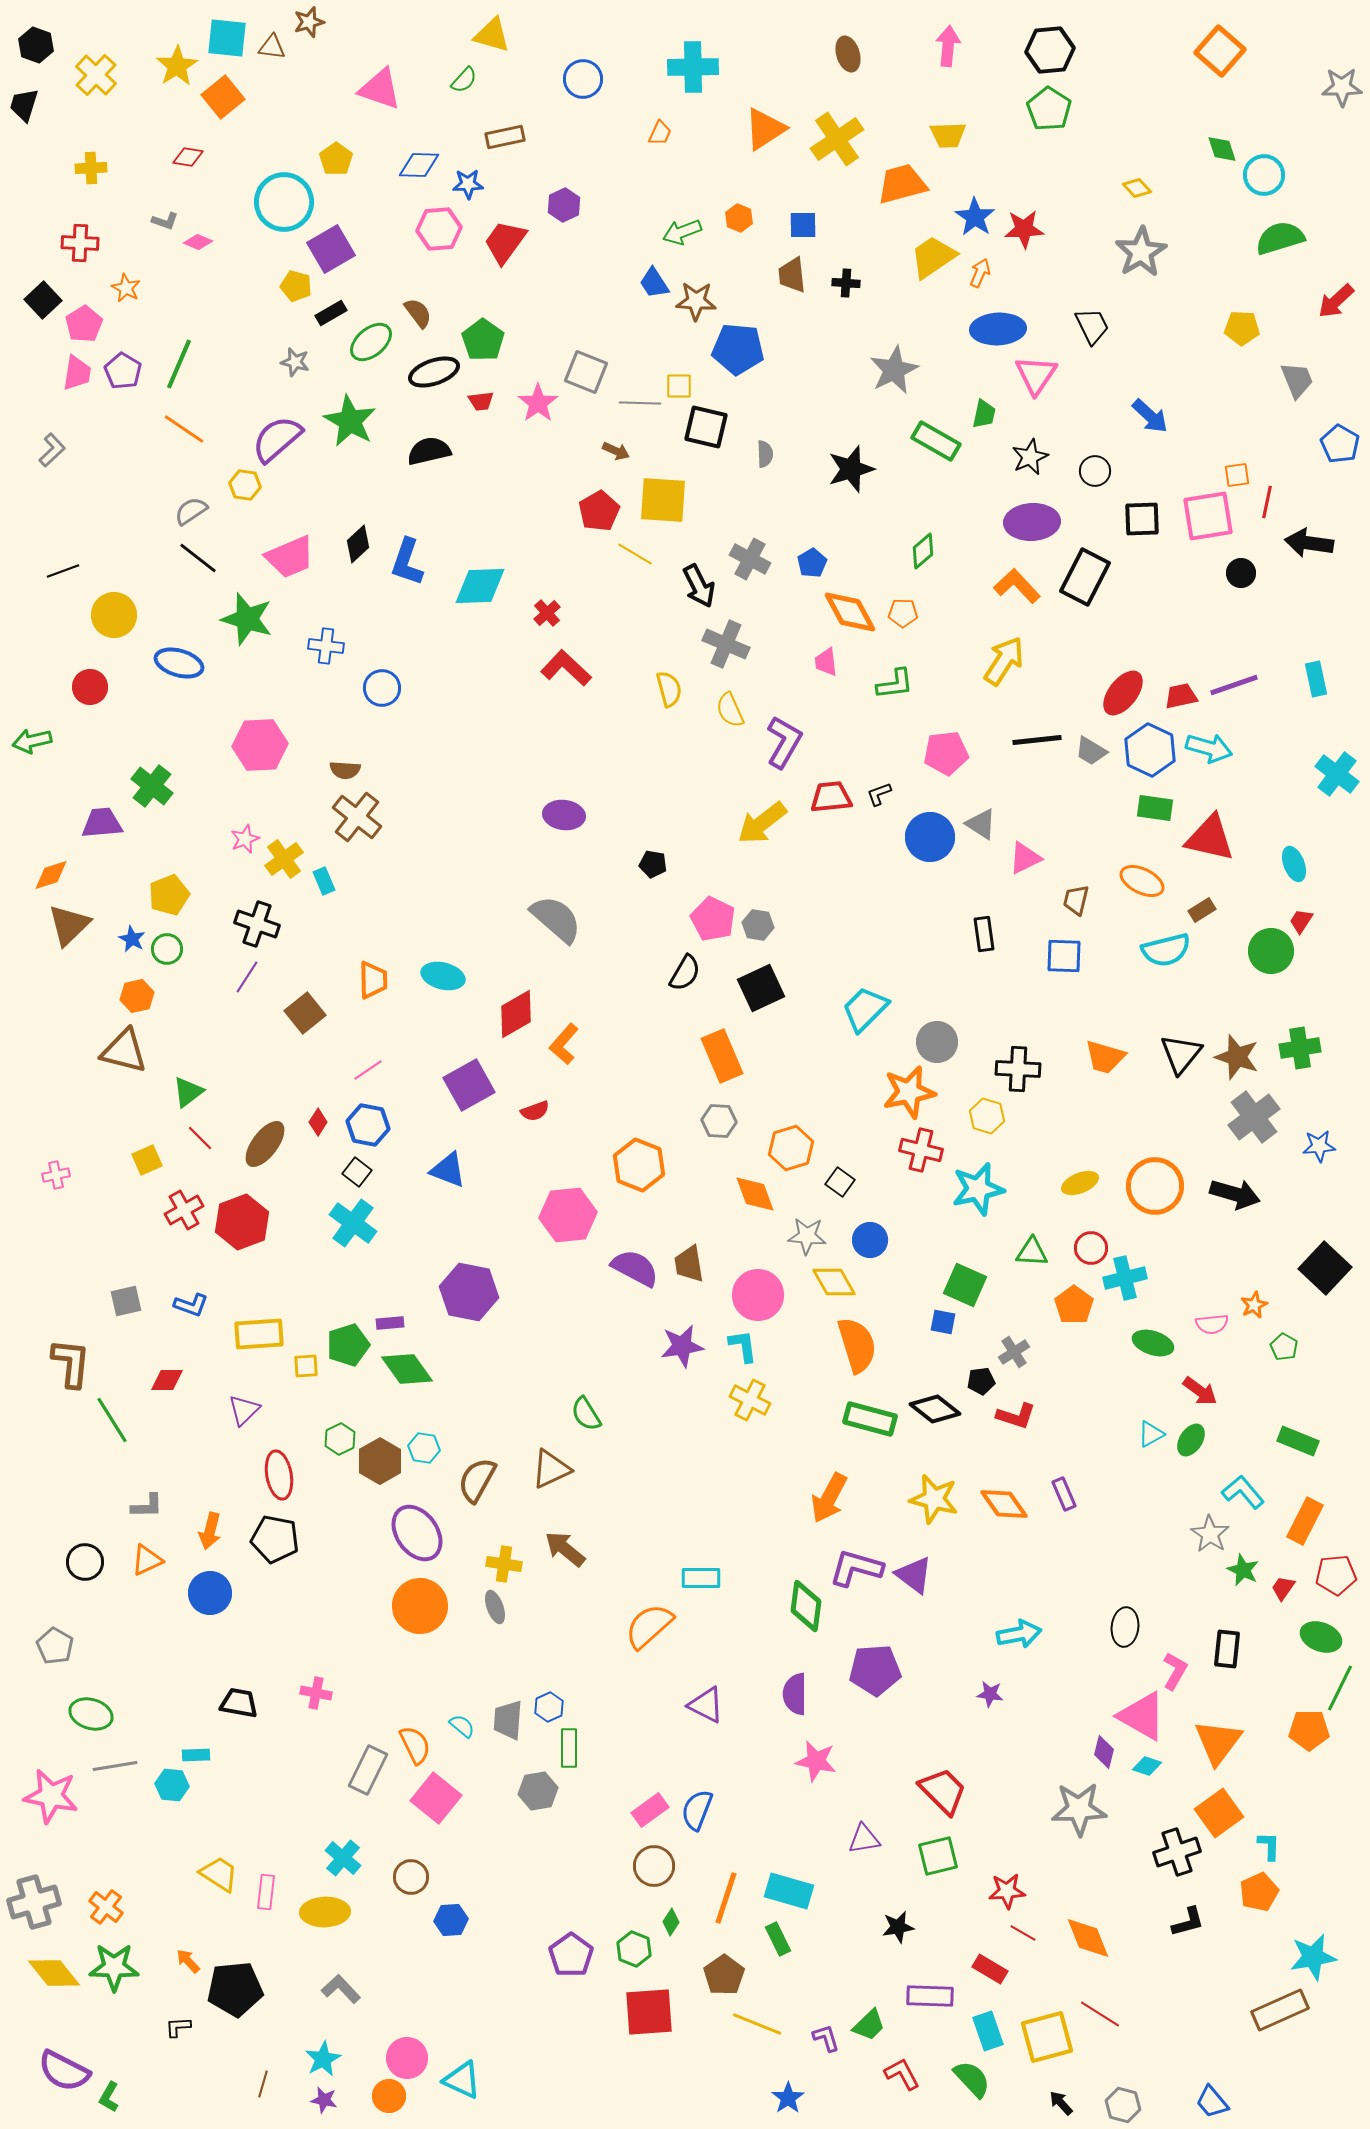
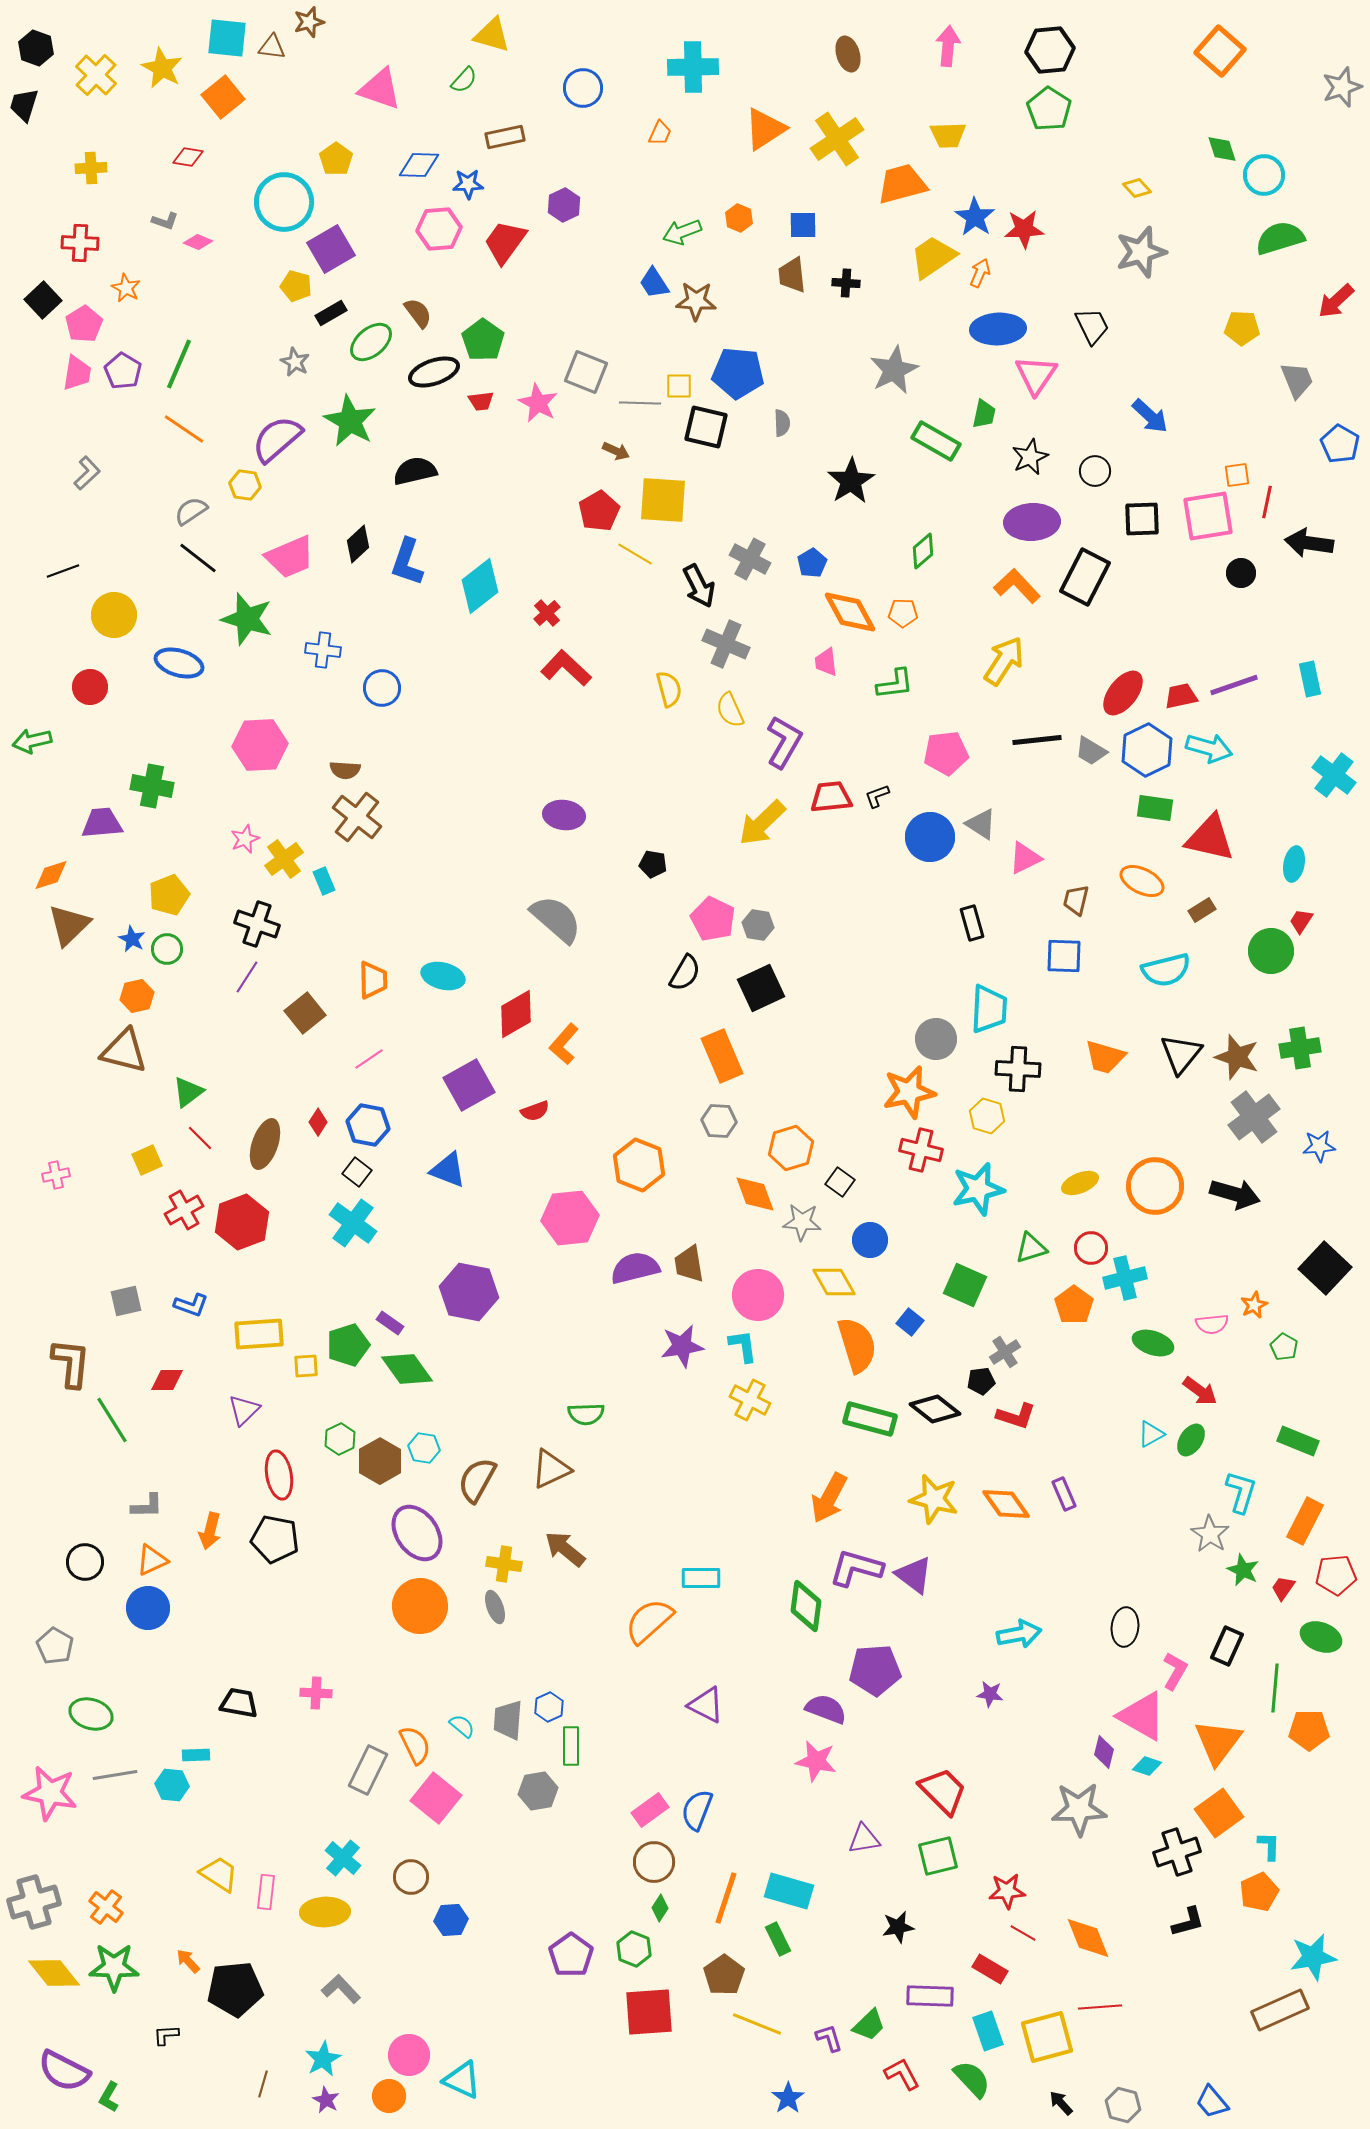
black hexagon at (36, 45): moved 3 px down
yellow star at (177, 66): moved 15 px left, 2 px down; rotated 12 degrees counterclockwise
blue circle at (583, 79): moved 9 px down
gray star at (1342, 87): rotated 18 degrees counterclockwise
gray star at (1141, 252): rotated 15 degrees clockwise
blue pentagon at (738, 349): moved 24 px down
gray star at (295, 362): rotated 12 degrees clockwise
pink star at (538, 403): rotated 9 degrees counterclockwise
gray L-shape at (52, 450): moved 35 px right, 23 px down
black semicircle at (429, 451): moved 14 px left, 20 px down
gray semicircle at (765, 454): moved 17 px right, 31 px up
black star at (851, 469): moved 12 px down; rotated 15 degrees counterclockwise
cyan diamond at (480, 586): rotated 36 degrees counterclockwise
blue cross at (326, 646): moved 3 px left, 4 px down
cyan rectangle at (1316, 679): moved 6 px left
blue hexagon at (1150, 750): moved 3 px left; rotated 9 degrees clockwise
cyan cross at (1337, 774): moved 3 px left, 1 px down
green cross at (152, 786): rotated 27 degrees counterclockwise
black L-shape at (879, 794): moved 2 px left, 2 px down
yellow arrow at (762, 823): rotated 6 degrees counterclockwise
cyan ellipse at (1294, 864): rotated 32 degrees clockwise
black rectangle at (984, 934): moved 12 px left, 11 px up; rotated 8 degrees counterclockwise
cyan semicircle at (1166, 950): moved 20 px down
cyan trapezoid at (865, 1009): moved 124 px right; rotated 138 degrees clockwise
gray circle at (937, 1042): moved 1 px left, 3 px up
pink line at (368, 1070): moved 1 px right, 11 px up
brown ellipse at (265, 1144): rotated 18 degrees counterclockwise
pink hexagon at (568, 1215): moved 2 px right, 3 px down
gray star at (807, 1236): moved 5 px left, 14 px up
green triangle at (1032, 1252): moved 1 px left, 4 px up; rotated 20 degrees counterclockwise
purple semicircle at (635, 1268): rotated 42 degrees counterclockwise
blue square at (943, 1322): moved 33 px left; rotated 28 degrees clockwise
purple rectangle at (390, 1323): rotated 40 degrees clockwise
gray cross at (1014, 1352): moved 9 px left
green semicircle at (586, 1414): rotated 60 degrees counterclockwise
cyan L-shape at (1243, 1492): moved 2 px left; rotated 57 degrees clockwise
orange diamond at (1004, 1504): moved 2 px right
orange triangle at (147, 1560): moved 5 px right
blue circle at (210, 1593): moved 62 px left, 15 px down
orange semicircle at (649, 1626): moved 5 px up
black rectangle at (1227, 1649): moved 3 px up; rotated 18 degrees clockwise
green line at (1340, 1688): moved 65 px left; rotated 21 degrees counterclockwise
pink cross at (316, 1693): rotated 8 degrees counterclockwise
purple semicircle at (795, 1694): moved 31 px right, 15 px down; rotated 111 degrees clockwise
green rectangle at (569, 1748): moved 2 px right, 2 px up
gray line at (115, 1766): moved 9 px down
pink star at (51, 1796): moved 1 px left, 3 px up
brown circle at (654, 1866): moved 4 px up
green diamond at (671, 1922): moved 11 px left, 14 px up
red line at (1100, 2014): moved 7 px up; rotated 36 degrees counterclockwise
black L-shape at (178, 2027): moved 12 px left, 8 px down
purple L-shape at (826, 2038): moved 3 px right
pink circle at (407, 2058): moved 2 px right, 3 px up
purple star at (324, 2100): moved 2 px right; rotated 16 degrees clockwise
